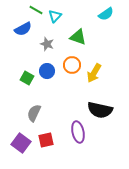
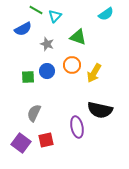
green square: moved 1 px right, 1 px up; rotated 32 degrees counterclockwise
purple ellipse: moved 1 px left, 5 px up
